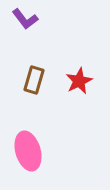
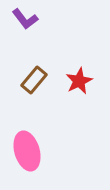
brown rectangle: rotated 24 degrees clockwise
pink ellipse: moved 1 px left
